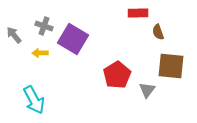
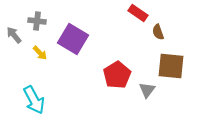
red rectangle: rotated 36 degrees clockwise
gray cross: moved 7 px left, 5 px up; rotated 12 degrees counterclockwise
yellow arrow: rotated 133 degrees counterclockwise
